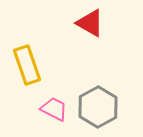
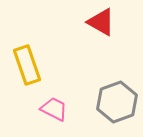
red triangle: moved 11 px right, 1 px up
gray hexagon: moved 19 px right, 5 px up; rotated 9 degrees clockwise
